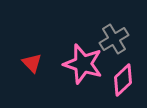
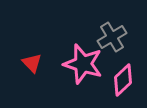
gray cross: moved 2 px left, 2 px up
